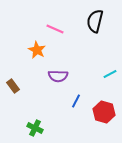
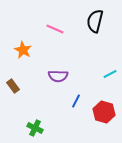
orange star: moved 14 px left
